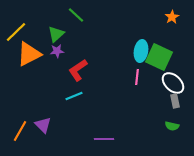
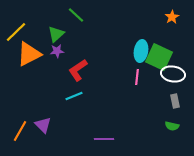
white ellipse: moved 9 px up; rotated 35 degrees counterclockwise
